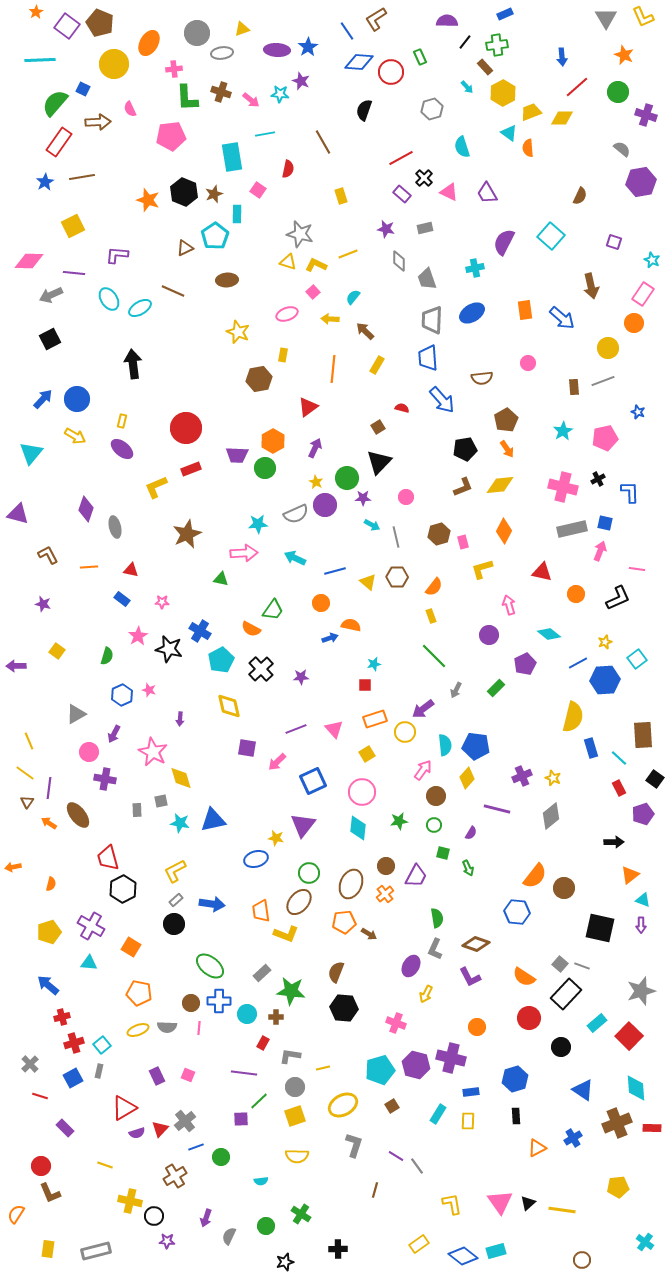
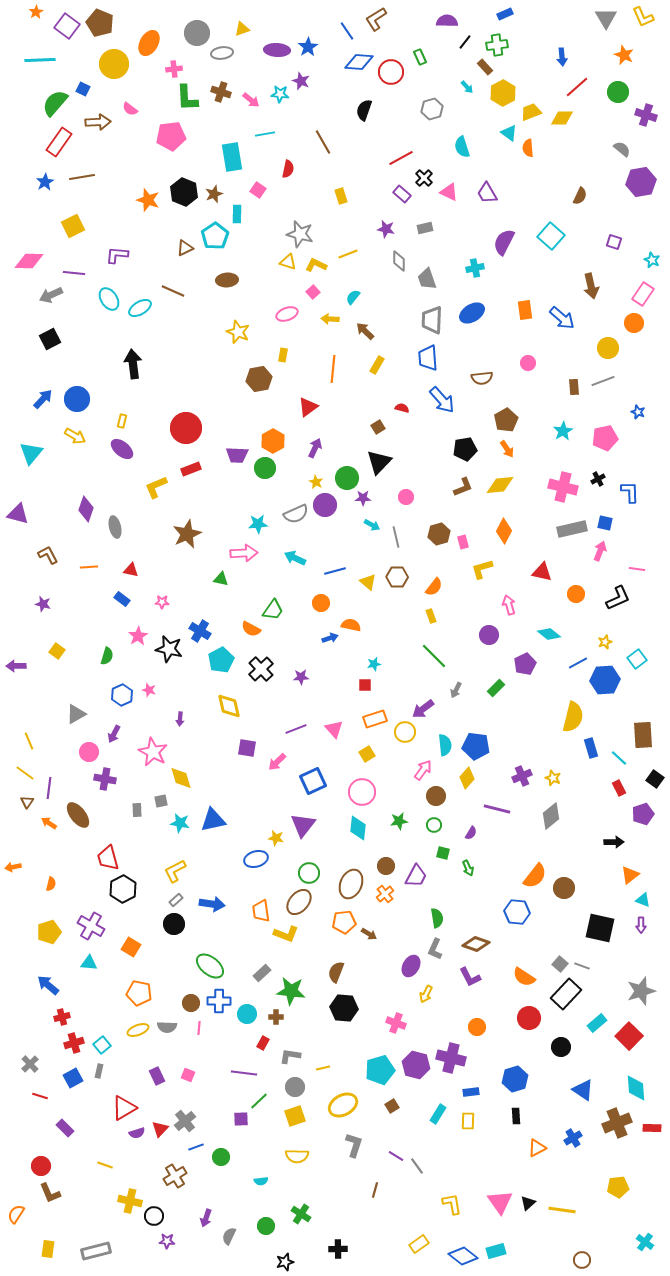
pink semicircle at (130, 109): rotated 28 degrees counterclockwise
